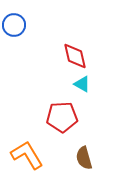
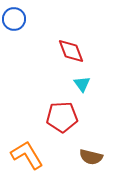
blue circle: moved 6 px up
red diamond: moved 4 px left, 5 px up; rotated 8 degrees counterclockwise
cyan triangle: rotated 24 degrees clockwise
brown semicircle: moved 7 px right, 1 px up; rotated 60 degrees counterclockwise
